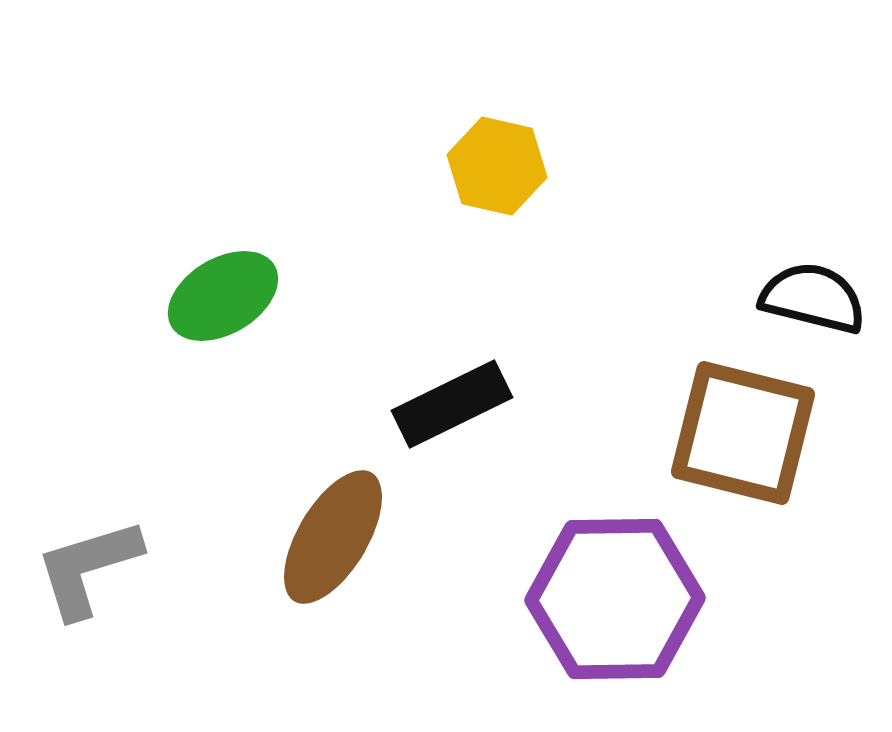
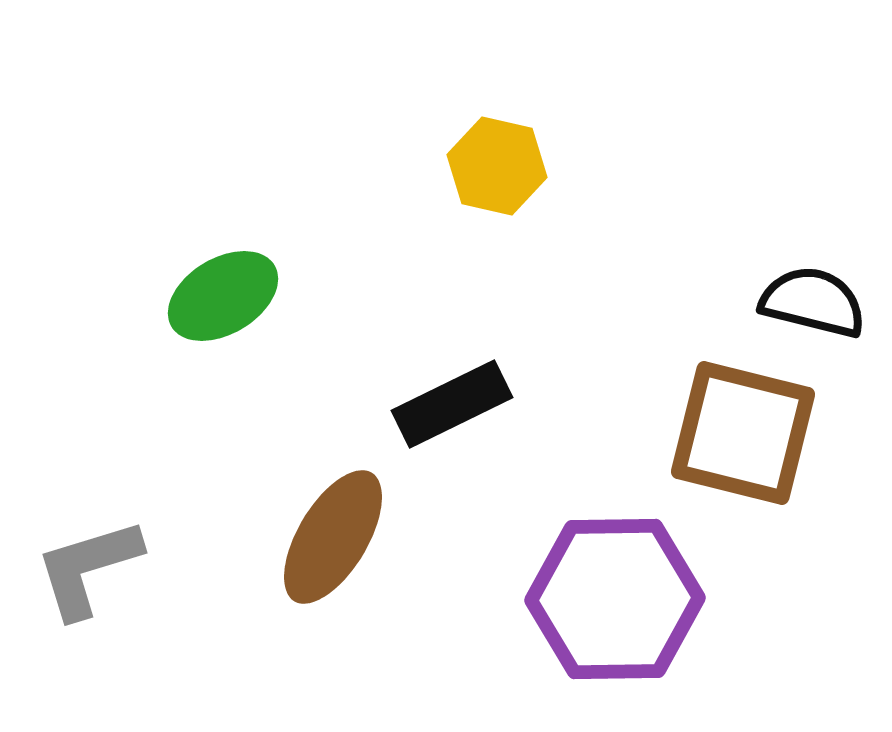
black semicircle: moved 4 px down
